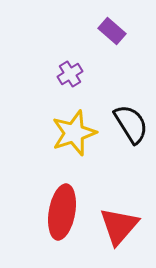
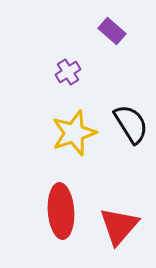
purple cross: moved 2 px left, 2 px up
red ellipse: moved 1 px left, 1 px up; rotated 14 degrees counterclockwise
